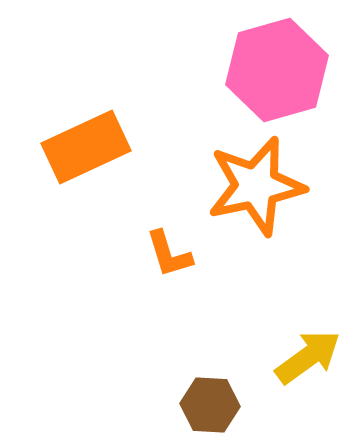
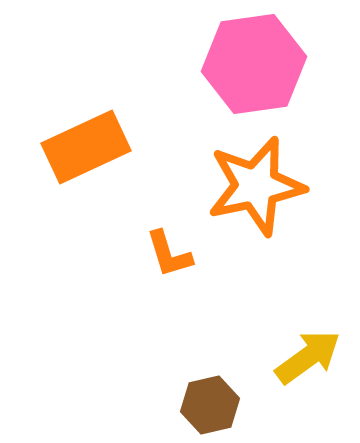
pink hexagon: moved 23 px left, 6 px up; rotated 8 degrees clockwise
brown hexagon: rotated 16 degrees counterclockwise
